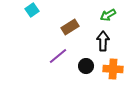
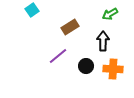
green arrow: moved 2 px right, 1 px up
